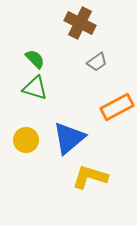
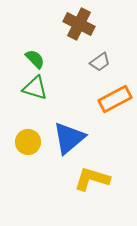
brown cross: moved 1 px left, 1 px down
gray trapezoid: moved 3 px right
orange rectangle: moved 2 px left, 8 px up
yellow circle: moved 2 px right, 2 px down
yellow L-shape: moved 2 px right, 2 px down
